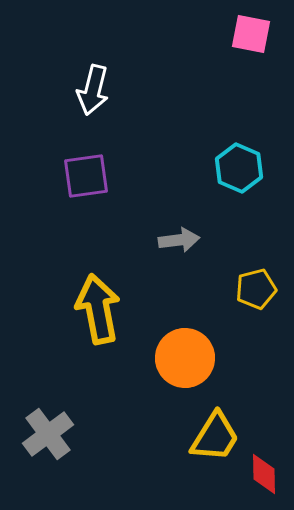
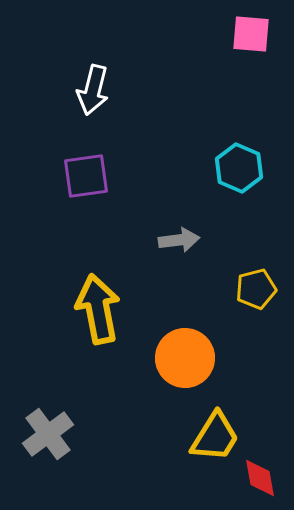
pink square: rotated 6 degrees counterclockwise
red diamond: moved 4 px left, 4 px down; rotated 9 degrees counterclockwise
